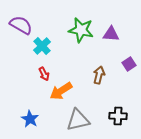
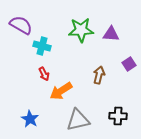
green star: rotated 15 degrees counterclockwise
cyan cross: rotated 30 degrees counterclockwise
